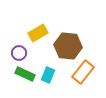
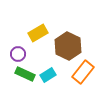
brown hexagon: rotated 20 degrees clockwise
purple circle: moved 1 px left, 1 px down
cyan rectangle: rotated 35 degrees clockwise
